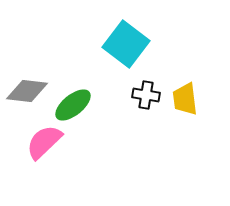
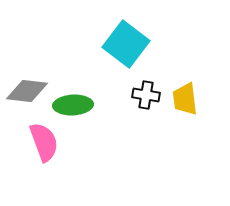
green ellipse: rotated 36 degrees clockwise
pink semicircle: rotated 114 degrees clockwise
